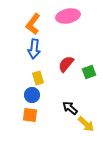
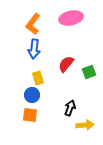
pink ellipse: moved 3 px right, 2 px down
black arrow: rotated 70 degrees clockwise
yellow arrow: moved 1 px left, 1 px down; rotated 48 degrees counterclockwise
